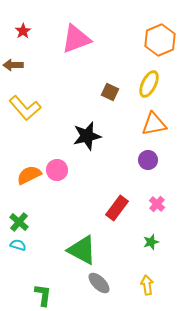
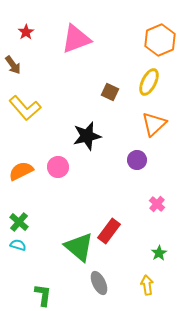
red star: moved 3 px right, 1 px down
brown arrow: rotated 126 degrees counterclockwise
yellow ellipse: moved 2 px up
orange triangle: rotated 32 degrees counterclockwise
purple circle: moved 11 px left
pink circle: moved 1 px right, 3 px up
orange semicircle: moved 8 px left, 4 px up
red rectangle: moved 8 px left, 23 px down
green star: moved 8 px right, 11 px down; rotated 14 degrees counterclockwise
green triangle: moved 3 px left, 3 px up; rotated 12 degrees clockwise
gray ellipse: rotated 20 degrees clockwise
